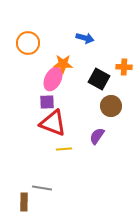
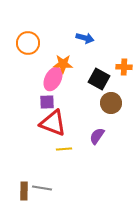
brown circle: moved 3 px up
brown rectangle: moved 11 px up
